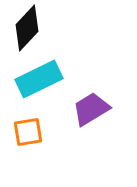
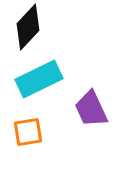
black diamond: moved 1 px right, 1 px up
purple trapezoid: rotated 84 degrees counterclockwise
